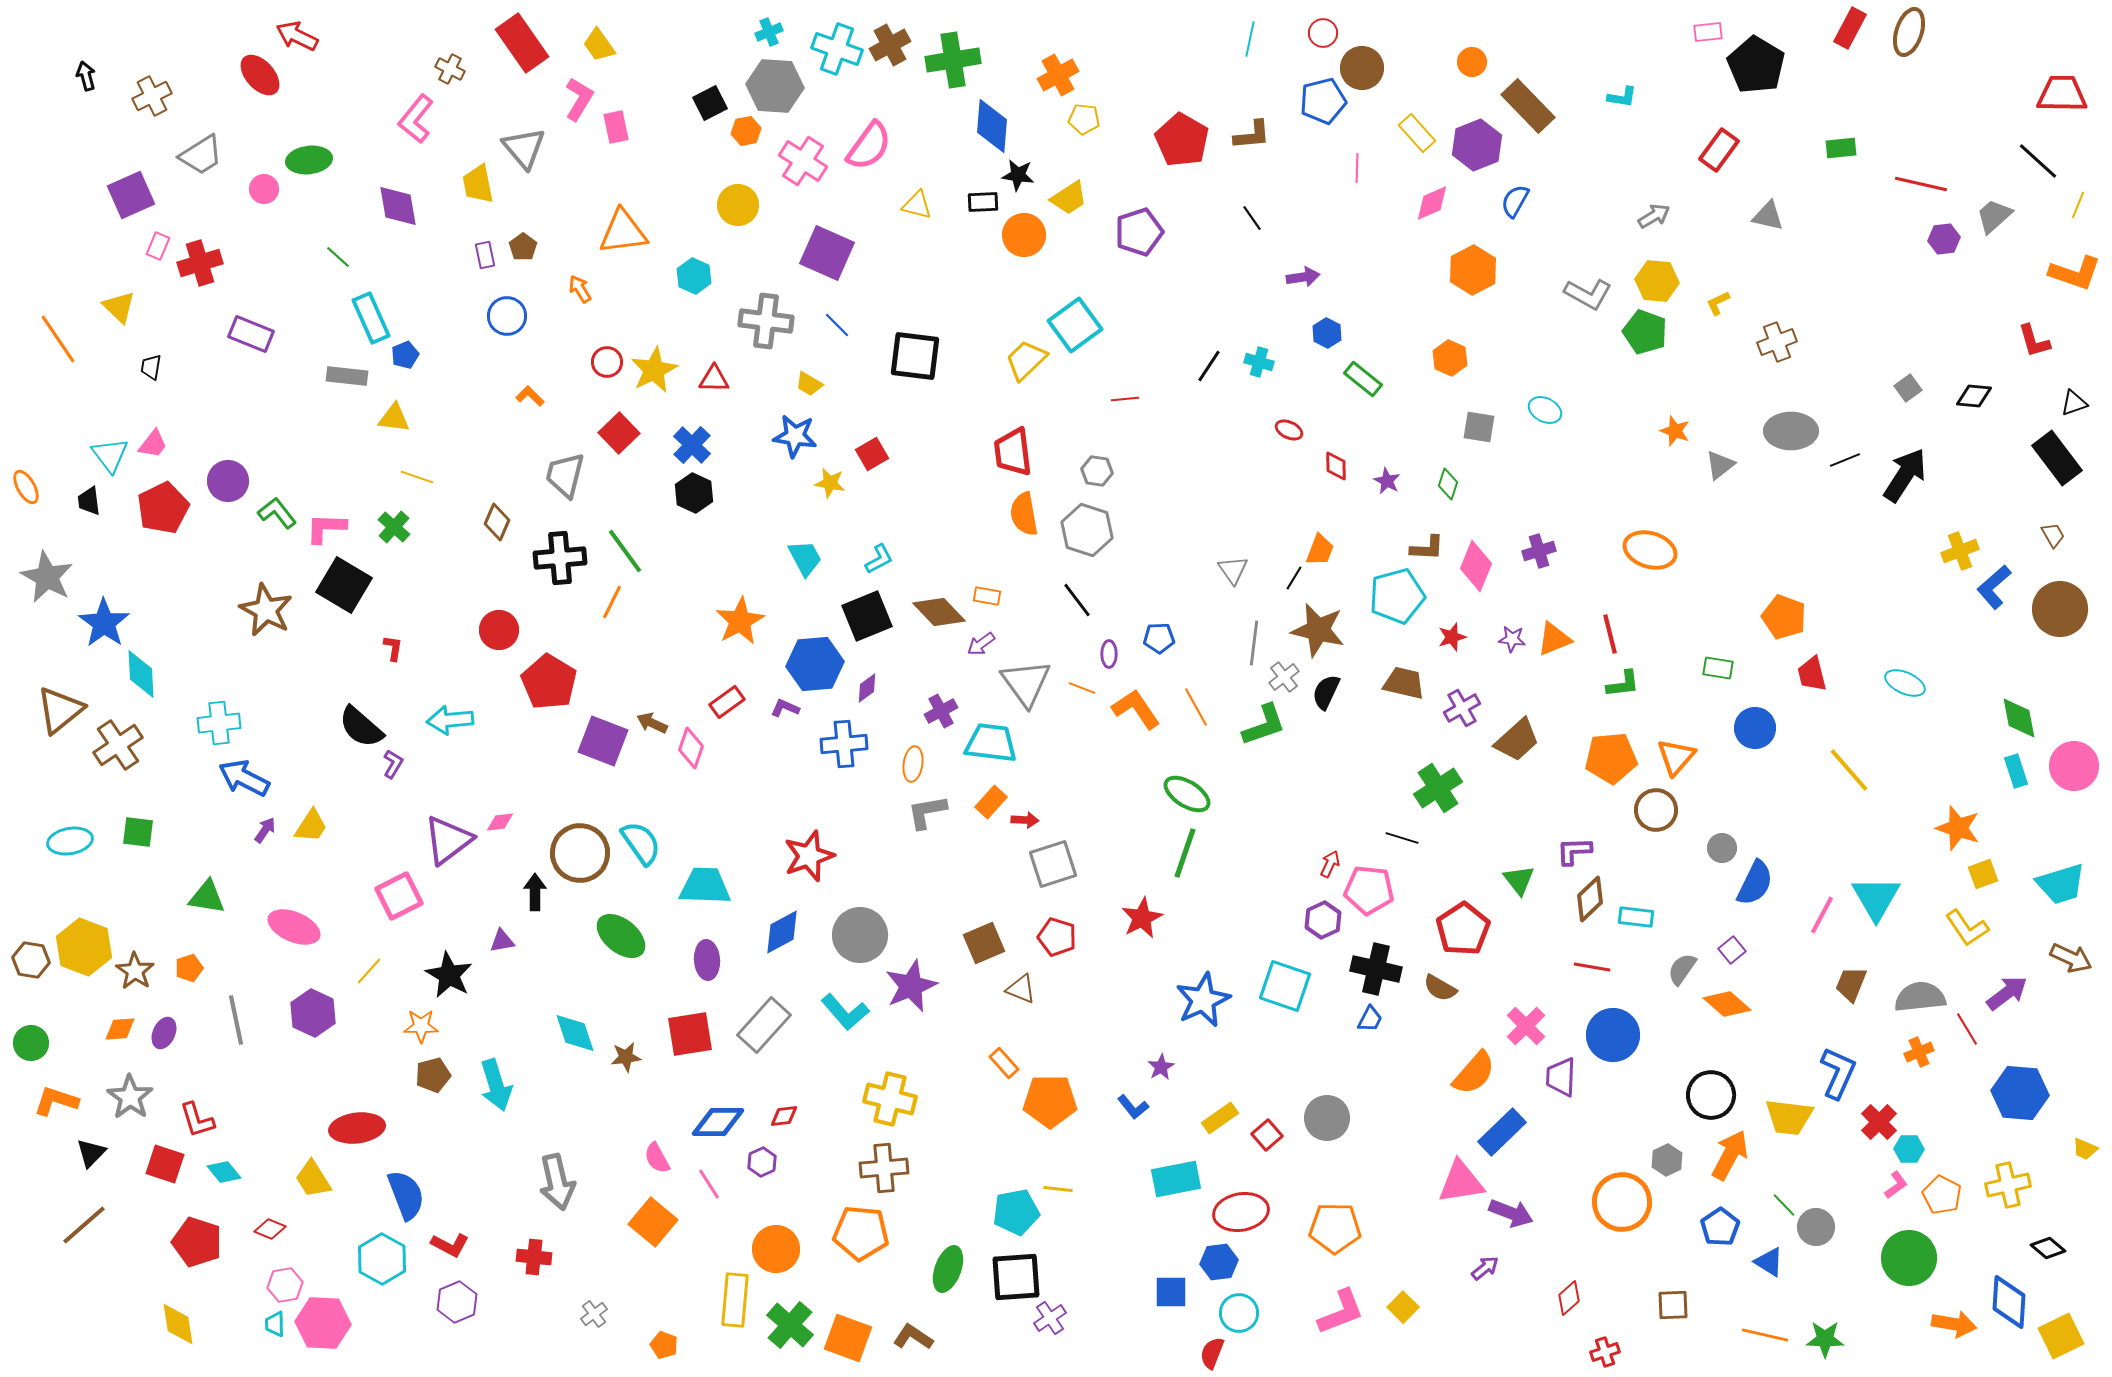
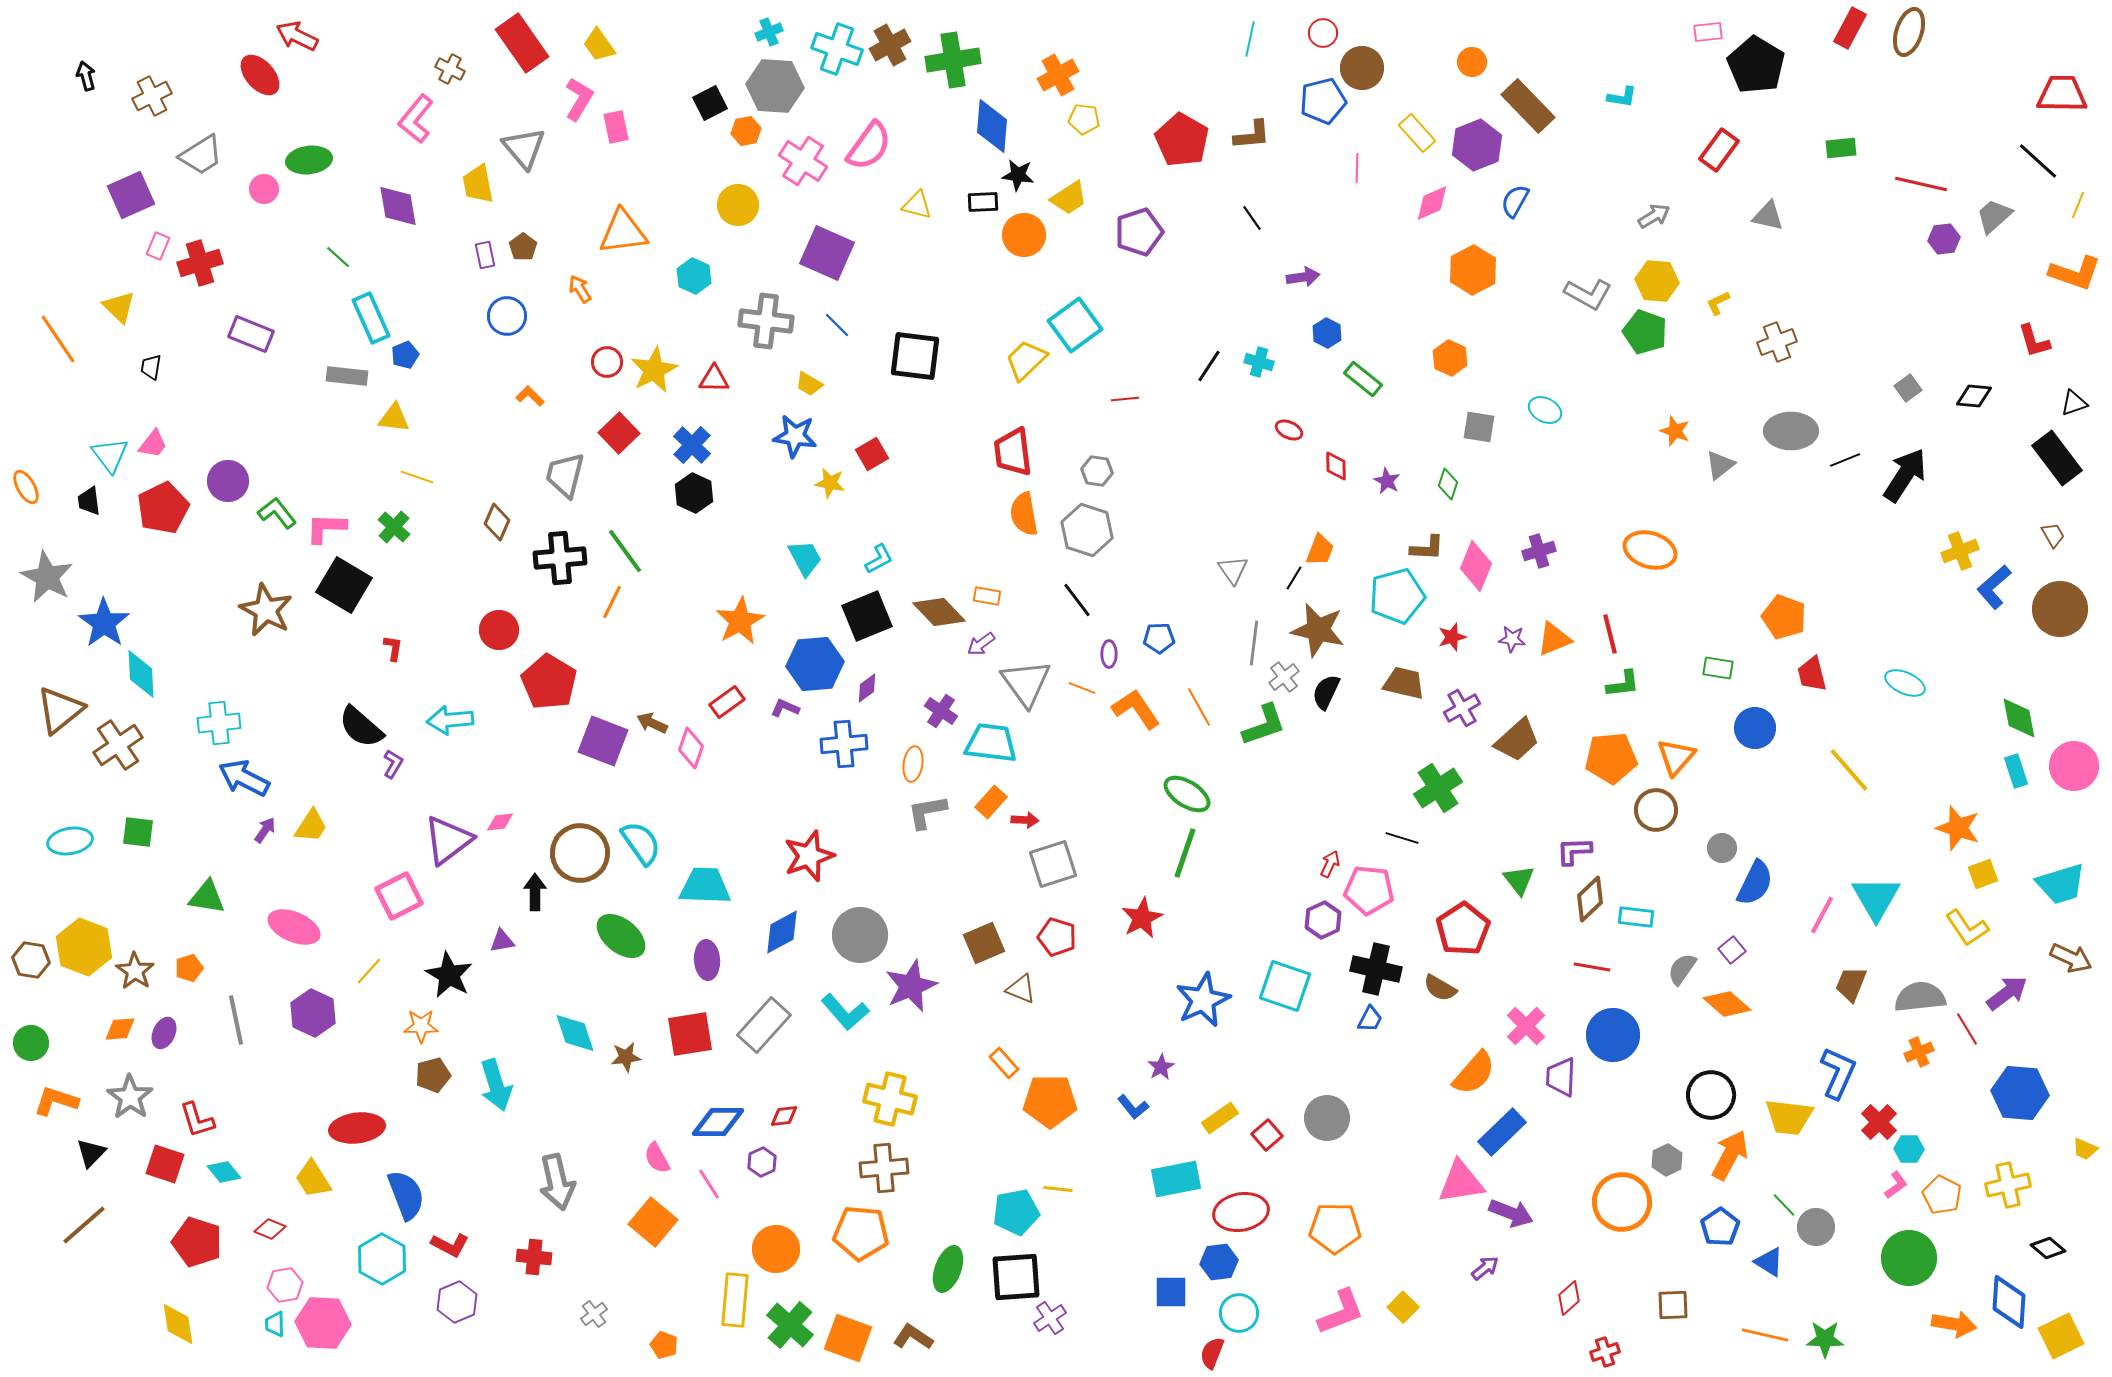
orange line at (1196, 707): moved 3 px right
purple cross at (941, 711): rotated 28 degrees counterclockwise
